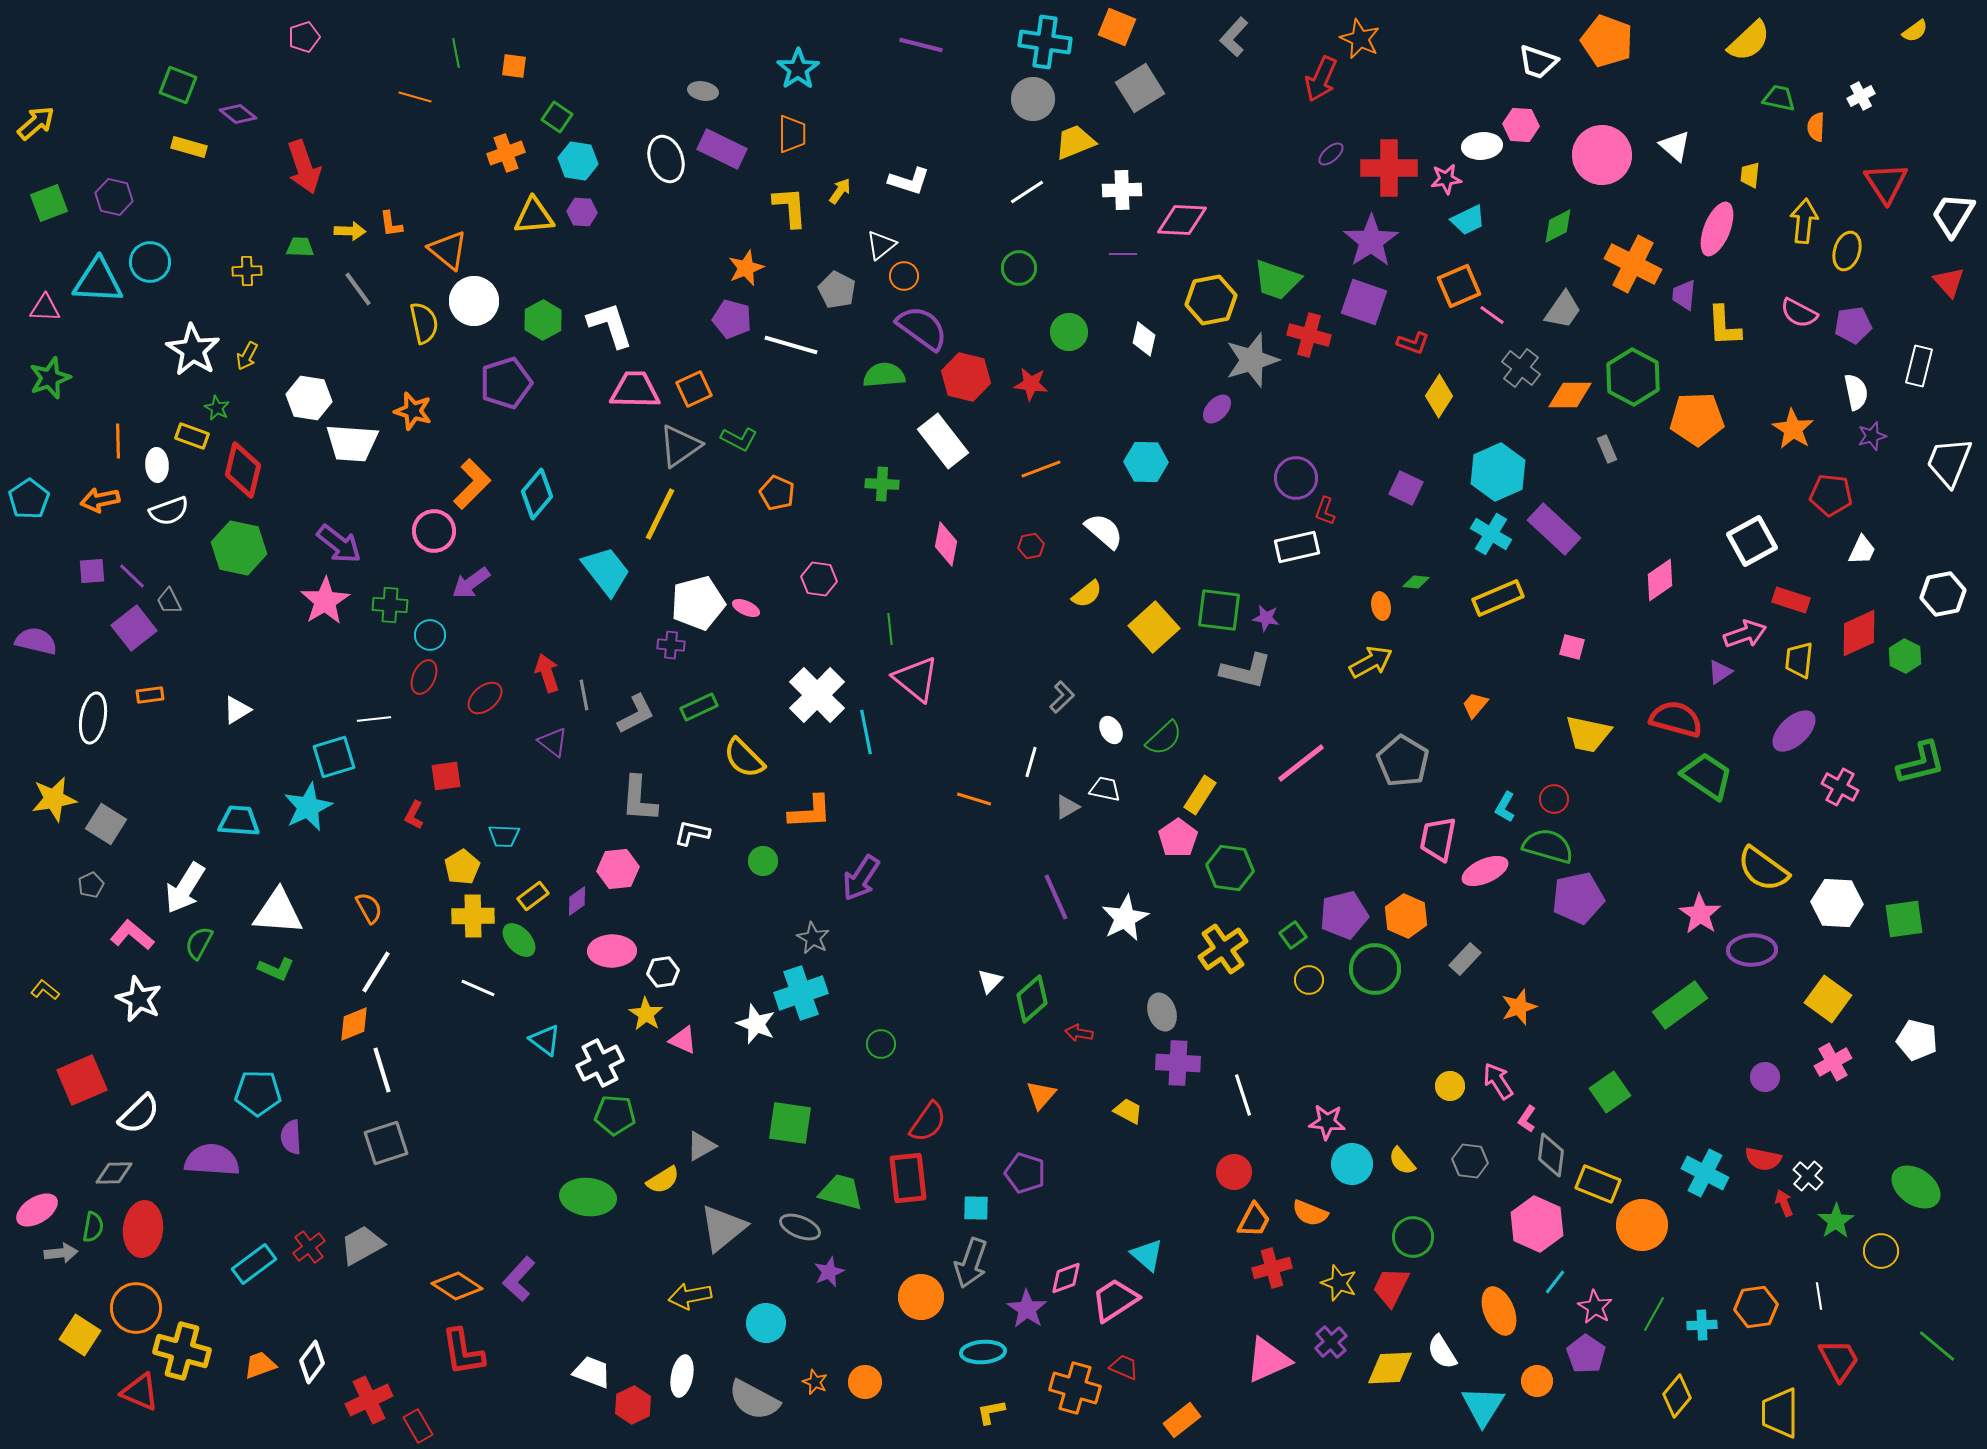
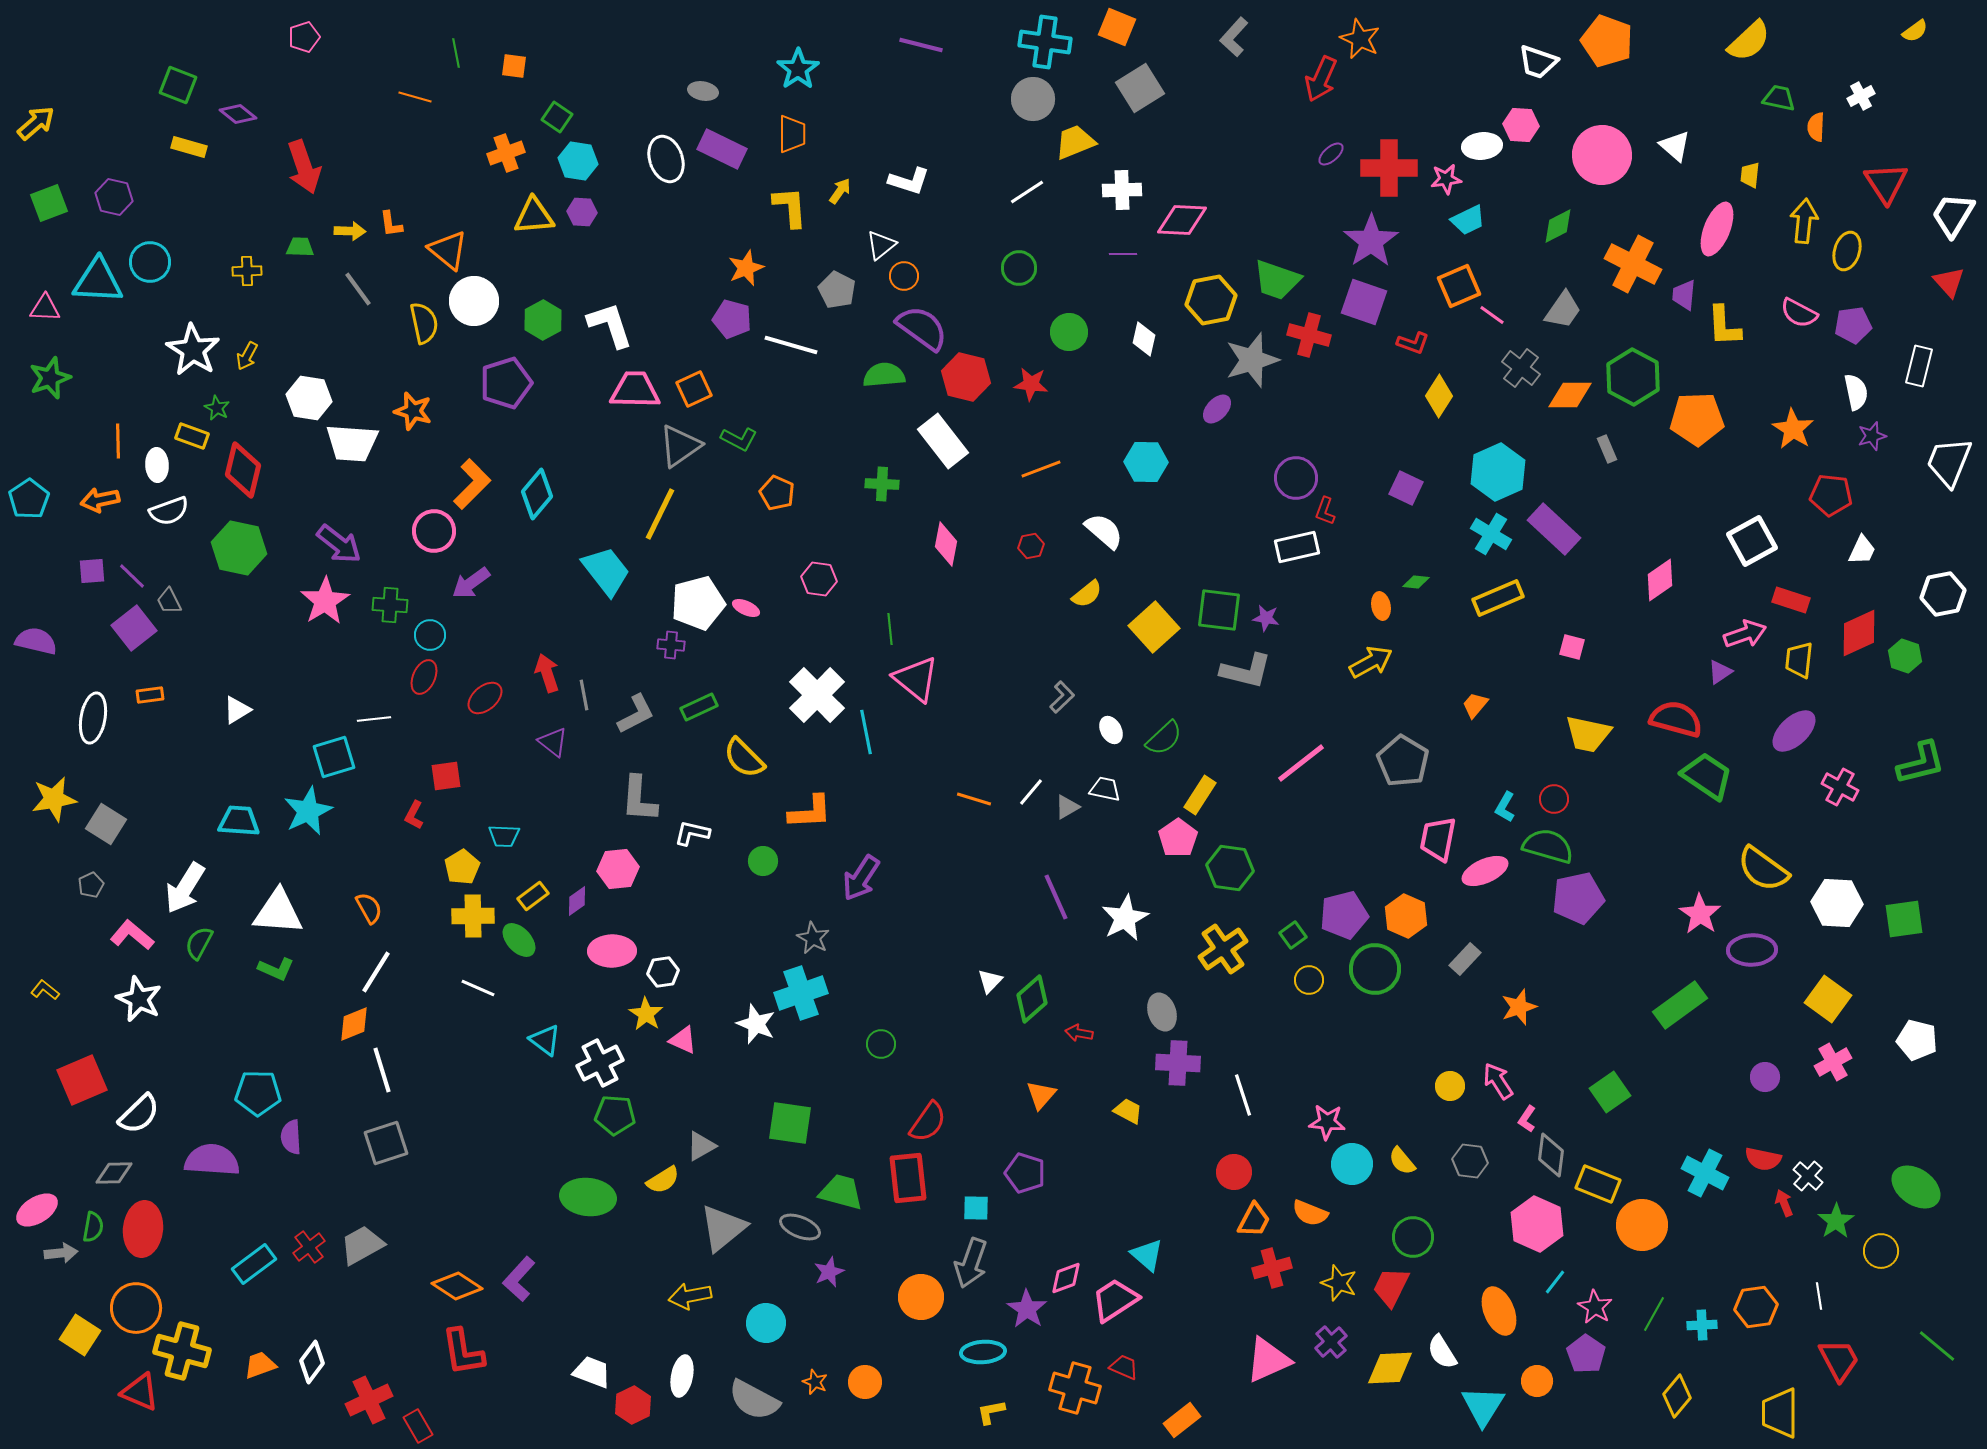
green hexagon at (1905, 656): rotated 8 degrees counterclockwise
white line at (1031, 762): moved 30 px down; rotated 24 degrees clockwise
cyan star at (308, 807): moved 4 px down
